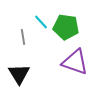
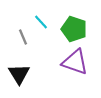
green pentagon: moved 8 px right, 2 px down; rotated 10 degrees clockwise
gray line: rotated 14 degrees counterclockwise
